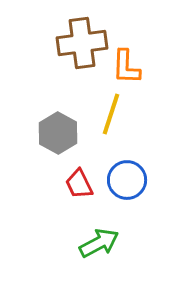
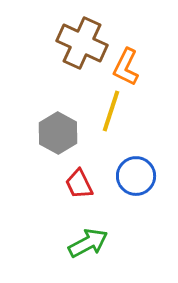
brown cross: rotated 33 degrees clockwise
orange L-shape: rotated 24 degrees clockwise
yellow line: moved 3 px up
blue circle: moved 9 px right, 4 px up
green arrow: moved 11 px left
